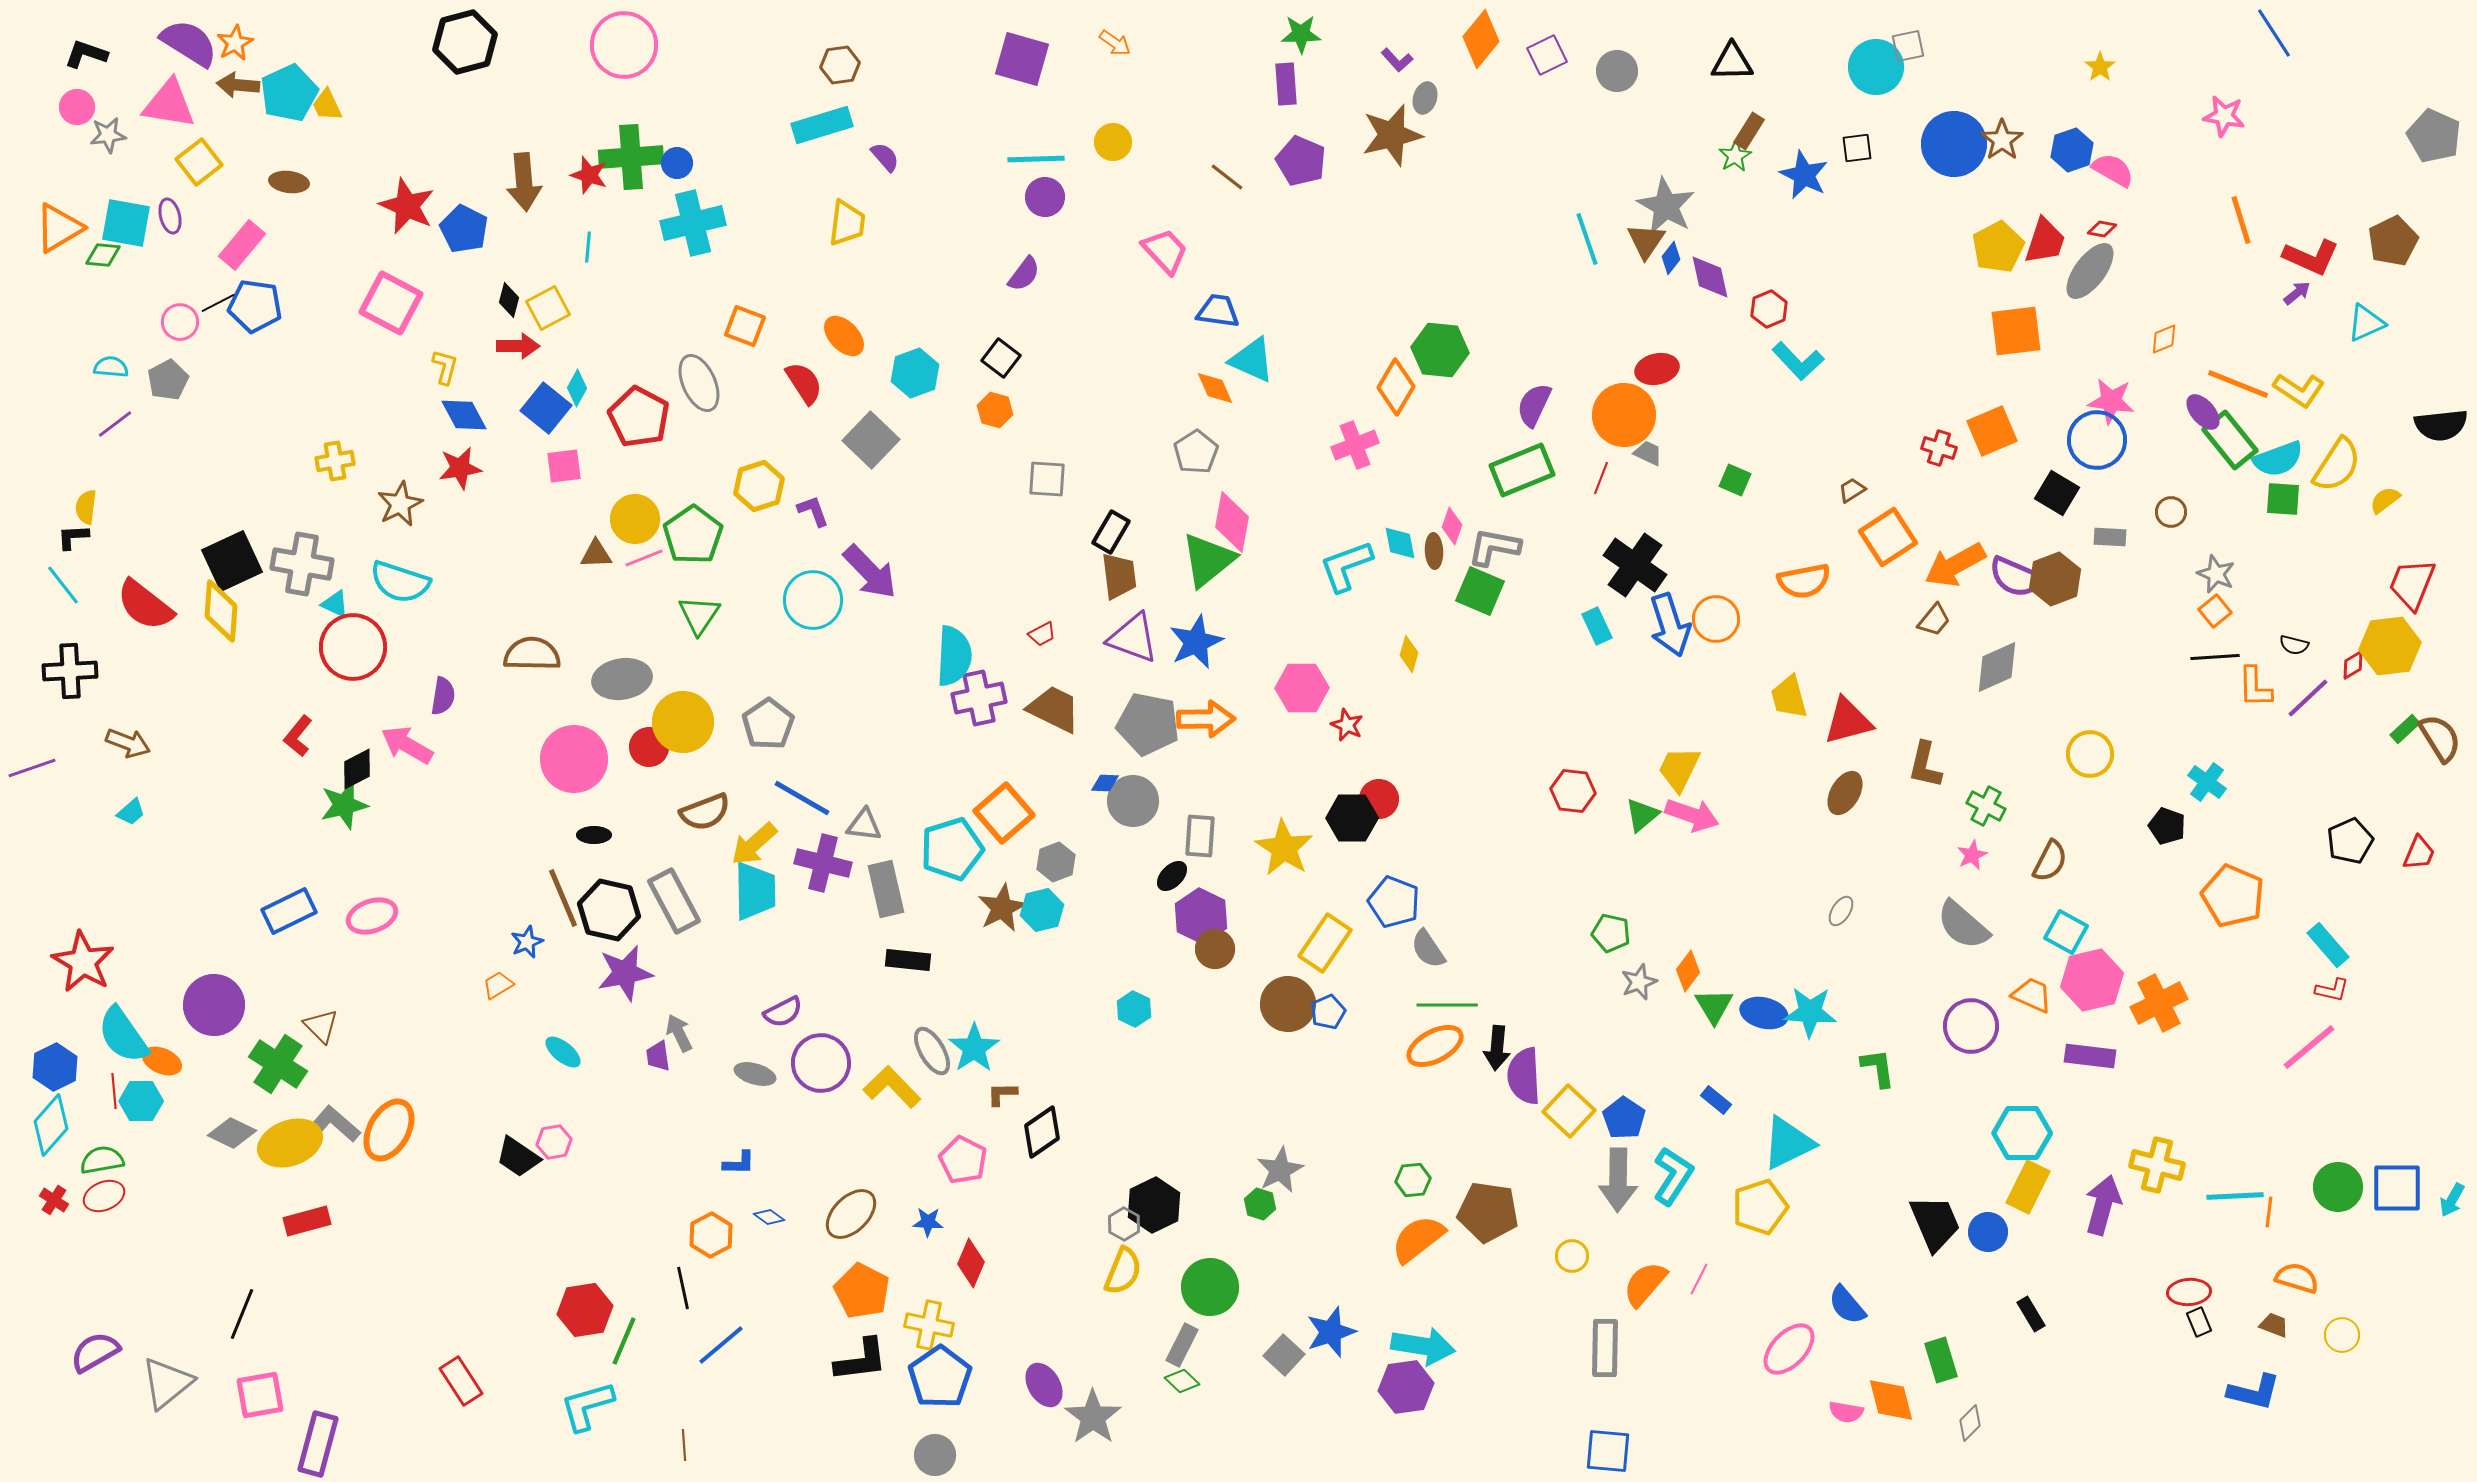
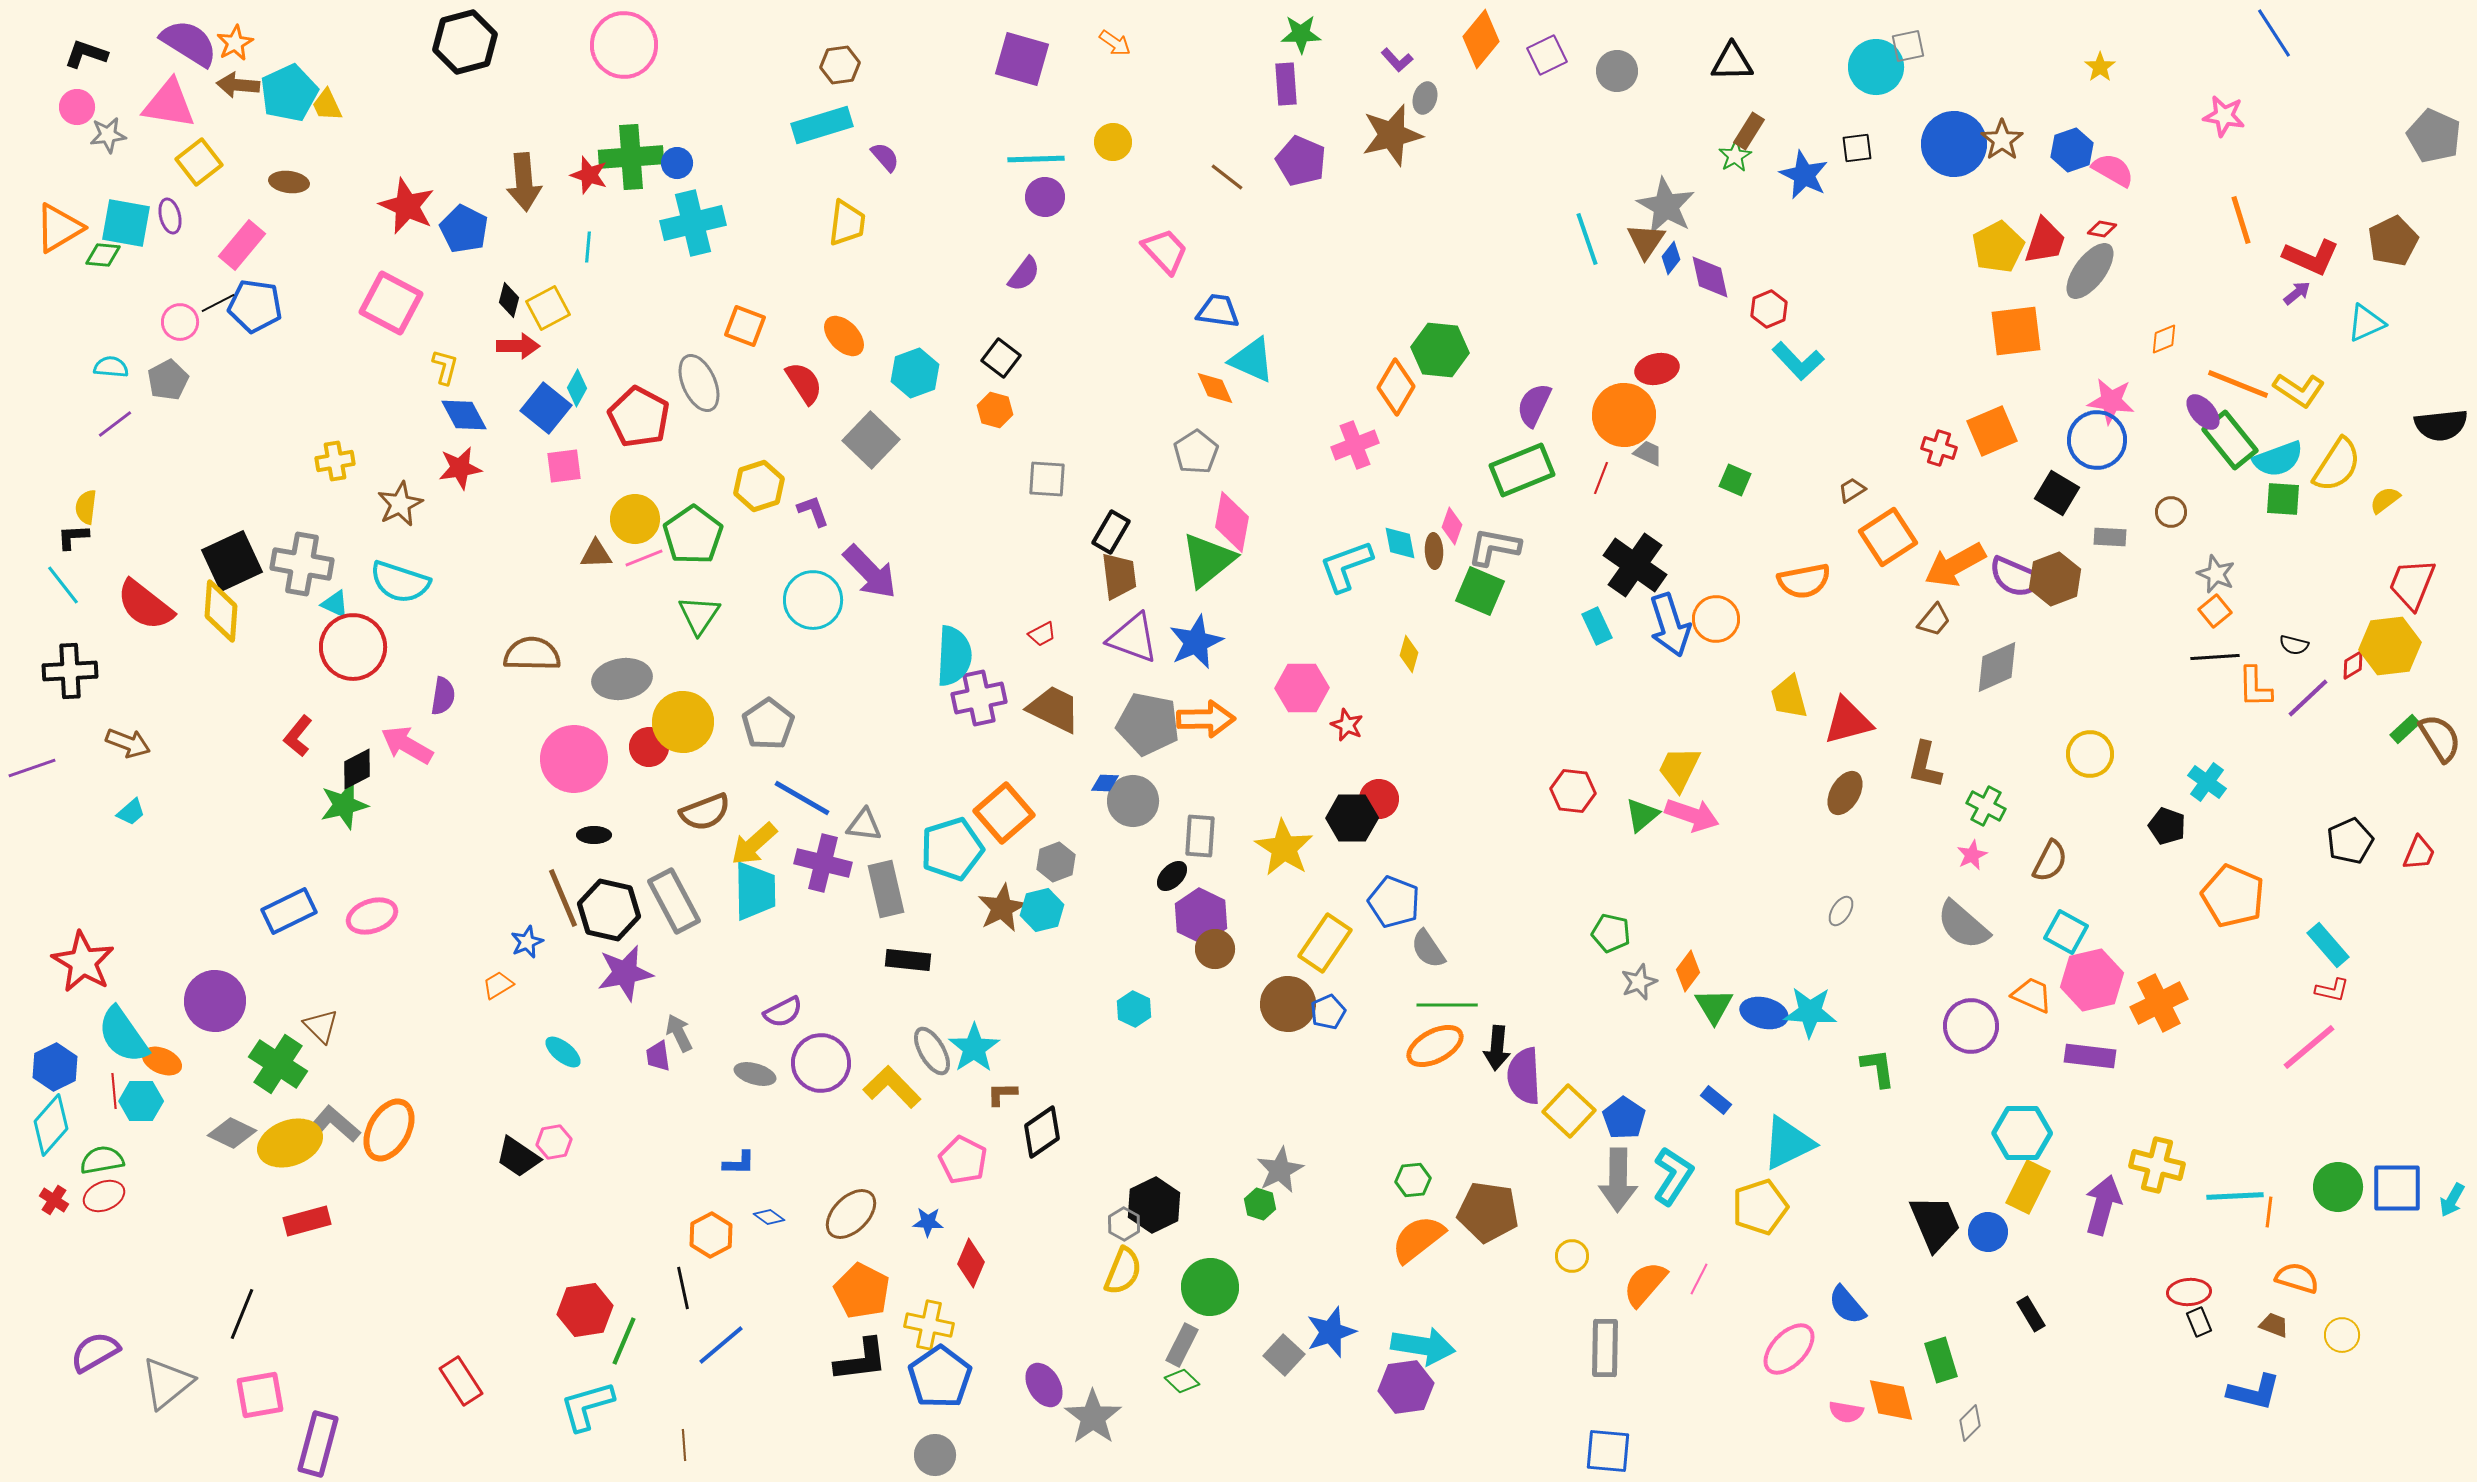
purple circle at (214, 1005): moved 1 px right, 4 px up
